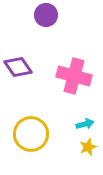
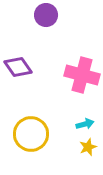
pink cross: moved 8 px right, 1 px up
